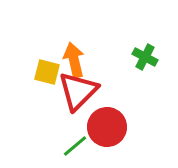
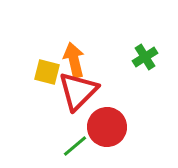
green cross: rotated 30 degrees clockwise
